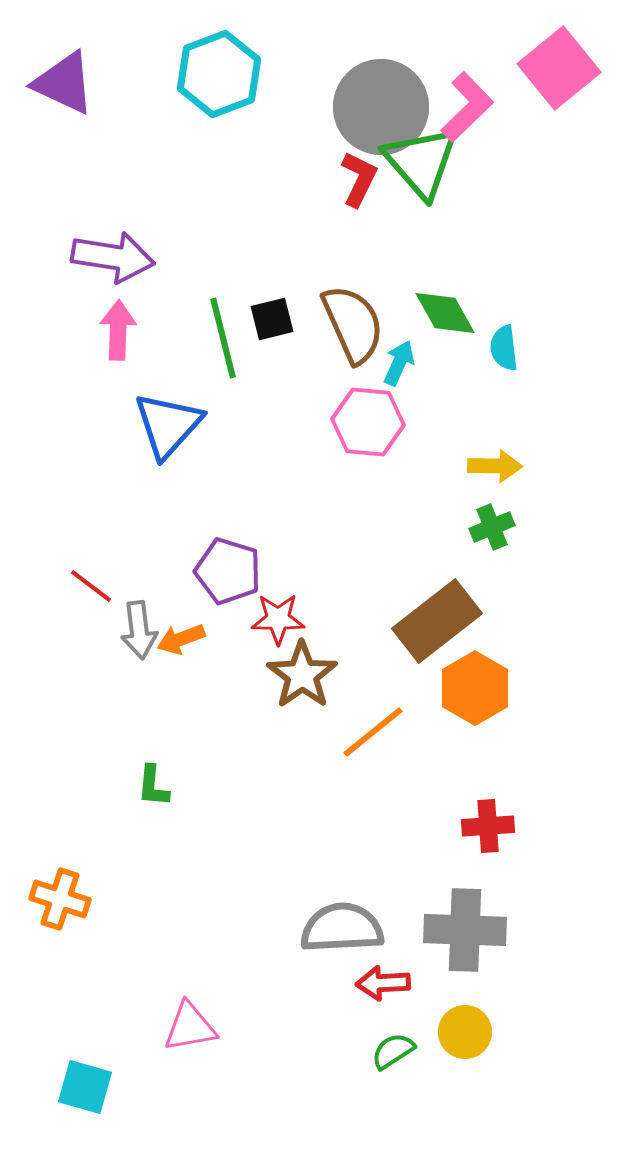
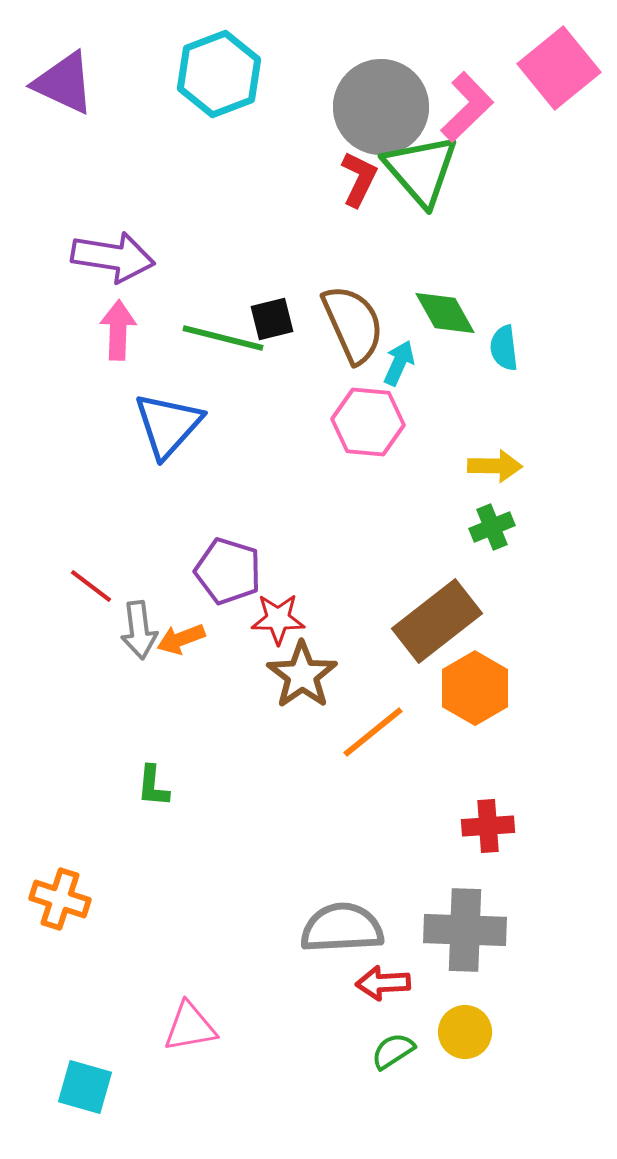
green triangle: moved 8 px down
green line: rotated 62 degrees counterclockwise
